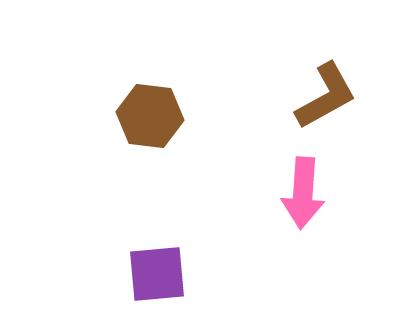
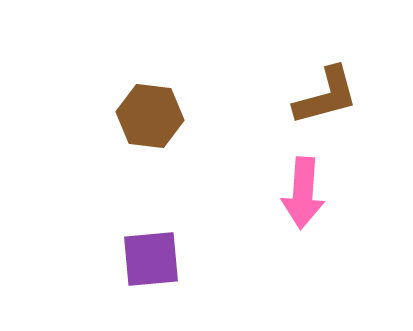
brown L-shape: rotated 14 degrees clockwise
purple square: moved 6 px left, 15 px up
